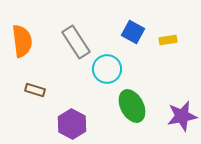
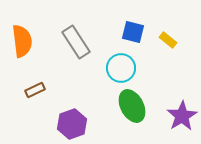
blue square: rotated 15 degrees counterclockwise
yellow rectangle: rotated 48 degrees clockwise
cyan circle: moved 14 px right, 1 px up
brown rectangle: rotated 42 degrees counterclockwise
purple star: rotated 20 degrees counterclockwise
purple hexagon: rotated 12 degrees clockwise
